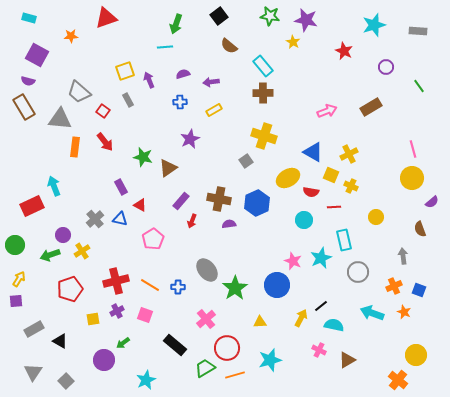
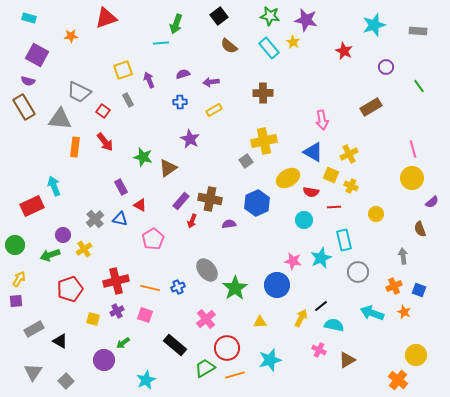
cyan line at (165, 47): moved 4 px left, 4 px up
cyan rectangle at (263, 66): moved 6 px right, 18 px up
yellow square at (125, 71): moved 2 px left, 1 px up
gray trapezoid at (79, 92): rotated 15 degrees counterclockwise
pink arrow at (327, 111): moved 5 px left, 9 px down; rotated 102 degrees clockwise
yellow cross at (264, 136): moved 5 px down; rotated 30 degrees counterclockwise
purple star at (190, 139): rotated 18 degrees counterclockwise
brown cross at (219, 199): moved 9 px left
yellow circle at (376, 217): moved 3 px up
yellow cross at (82, 251): moved 2 px right, 2 px up
pink star at (293, 261): rotated 12 degrees counterclockwise
orange line at (150, 285): moved 3 px down; rotated 18 degrees counterclockwise
blue cross at (178, 287): rotated 24 degrees counterclockwise
yellow square at (93, 319): rotated 24 degrees clockwise
